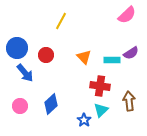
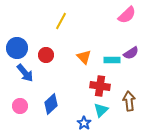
blue star: moved 3 px down
